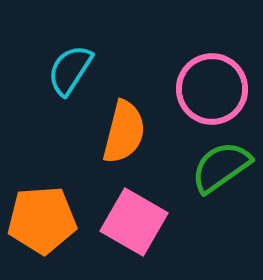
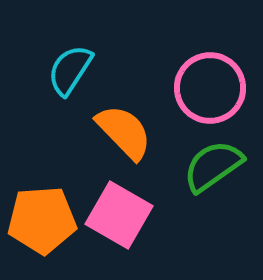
pink circle: moved 2 px left, 1 px up
orange semicircle: rotated 58 degrees counterclockwise
green semicircle: moved 8 px left, 1 px up
pink square: moved 15 px left, 7 px up
